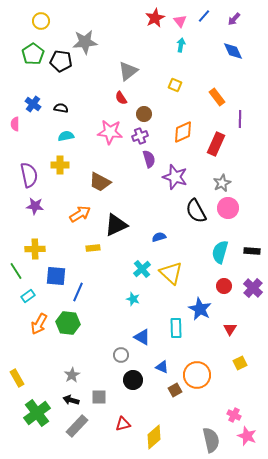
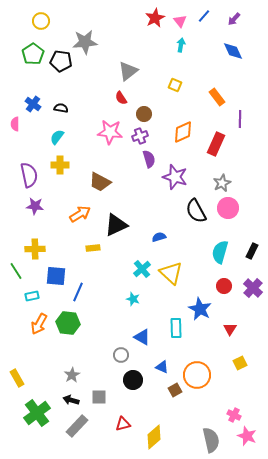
cyan semicircle at (66, 136): moved 9 px left, 1 px down; rotated 42 degrees counterclockwise
black rectangle at (252, 251): rotated 70 degrees counterclockwise
cyan rectangle at (28, 296): moved 4 px right; rotated 24 degrees clockwise
